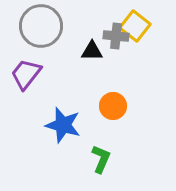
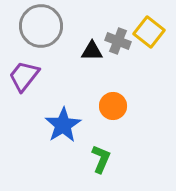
yellow square: moved 14 px right, 6 px down
gray cross: moved 2 px right, 5 px down; rotated 15 degrees clockwise
purple trapezoid: moved 2 px left, 2 px down
blue star: rotated 24 degrees clockwise
